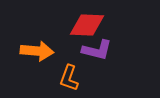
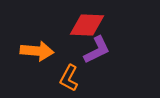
purple L-shape: rotated 40 degrees counterclockwise
orange L-shape: rotated 8 degrees clockwise
